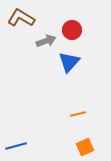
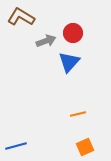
brown L-shape: moved 1 px up
red circle: moved 1 px right, 3 px down
